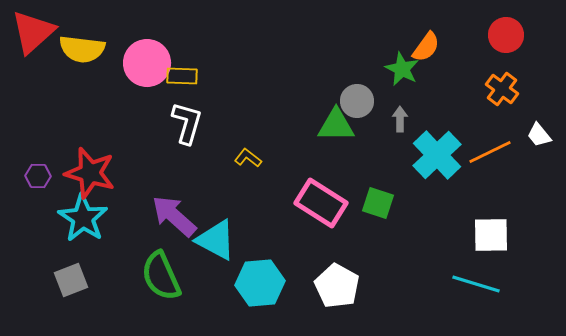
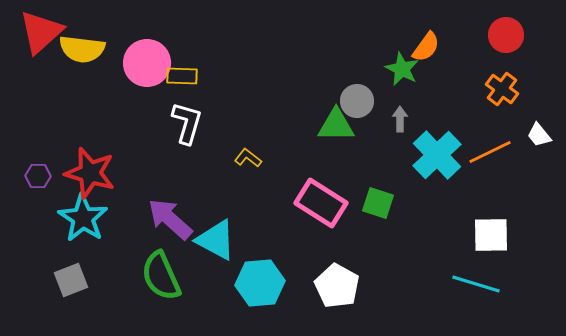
red triangle: moved 8 px right
purple arrow: moved 4 px left, 3 px down
